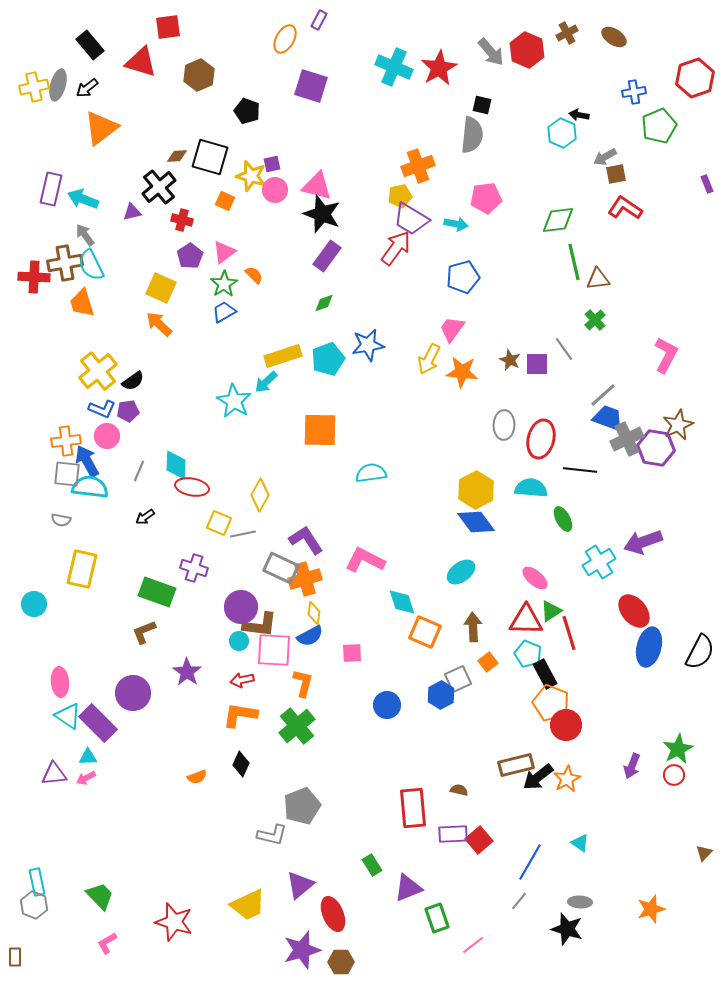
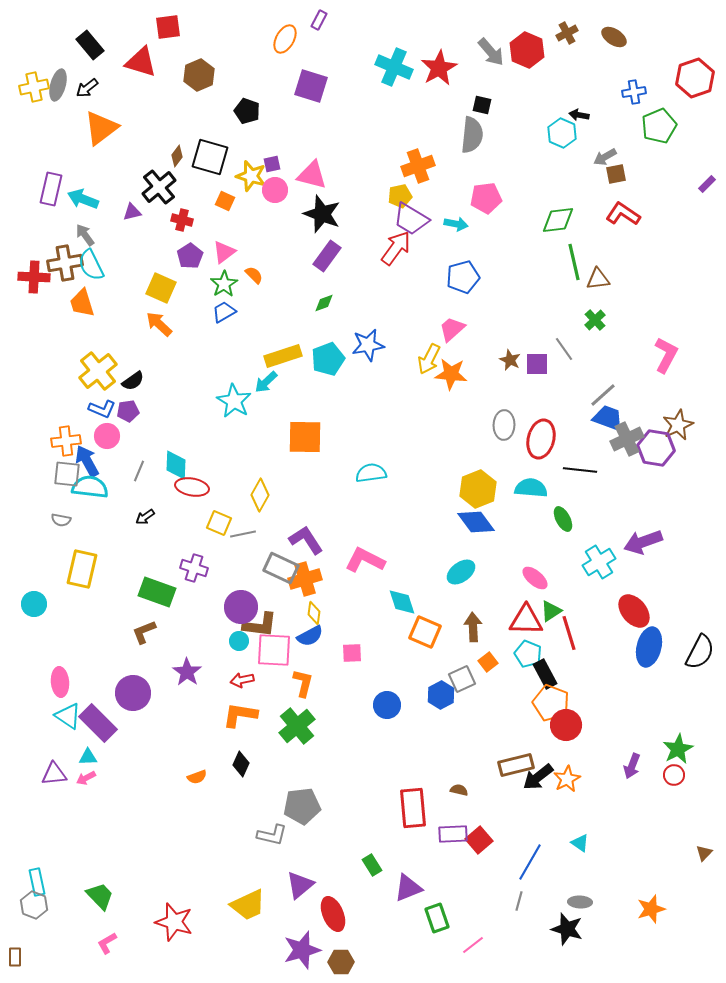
brown diamond at (177, 156): rotated 50 degrees counterclockwise
purple rectangle at (707, 184): rotated 66 degrees clockwise
pink triangle at (317, 186): moved 5 px left, 11 px up
red L-shape at (625, 208): moved 2 px left, 6 px down
pink trapezoid at (452, 329): rotated 12 degrees clockwise
orange star at (462, 372): moved 11 px left, 2 px down
orange square at (320, 430): moved 15 px left, 7 px down
yellow hexagon at (476, 490): moved 2 px right, 1 px up; rotated 6 degrees clockwise
gray square at (458, 679): moved 4 px right
gray pentagon at (302, 806): rotated 15 degrees clockwise
gray line at (519, 901): rotated 24 degrees counterclockwise
